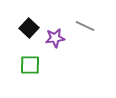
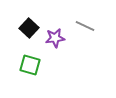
green square: rotated 15 degrees clockwise
